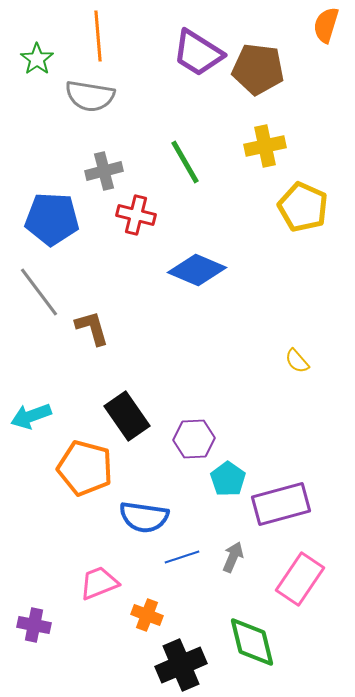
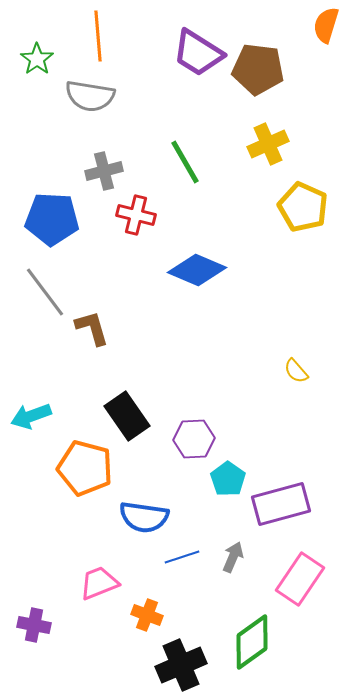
yellow cross: moved 3 px right, 2 px up; rotated 12 degrees counterclockwise
gray line: moved 6 px right
yellow semicircle: moved 1 px left, 10 px down
green diamond: rotated 68 degrees clockwise
